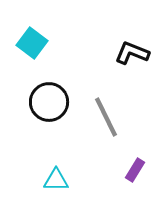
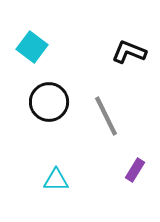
cyan square: moved 4 px down
black L-shape: moved 3 px left, 1 px up
gray line: moved 1 px up
